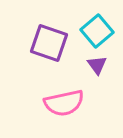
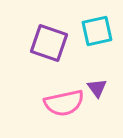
cyan square: rotated 28 degrees clockwise
purple triangle: moved 23 px down
